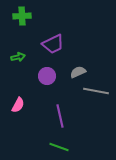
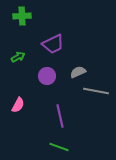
green arrow: rotated 16 degrees counterclockwise
